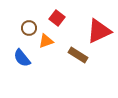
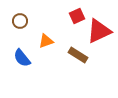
red square: moved 20 px right, 2 px up; rotated 28 degrees clockwise
brown circle: moved 9 px left, 7 px up
